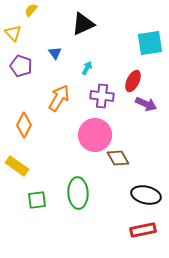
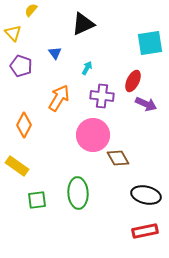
pink circle: moved 2 px left
red rectangle: moved 2 px right, 1 px down
